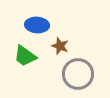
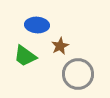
brown star: rotated 24 degrees clockwise
